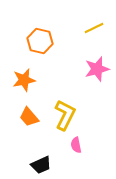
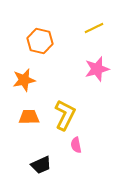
orange trapezoid: rotated 130 degrees clockwise
